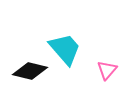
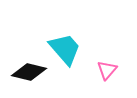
black diamond: moved 1 px left, 1 px down
